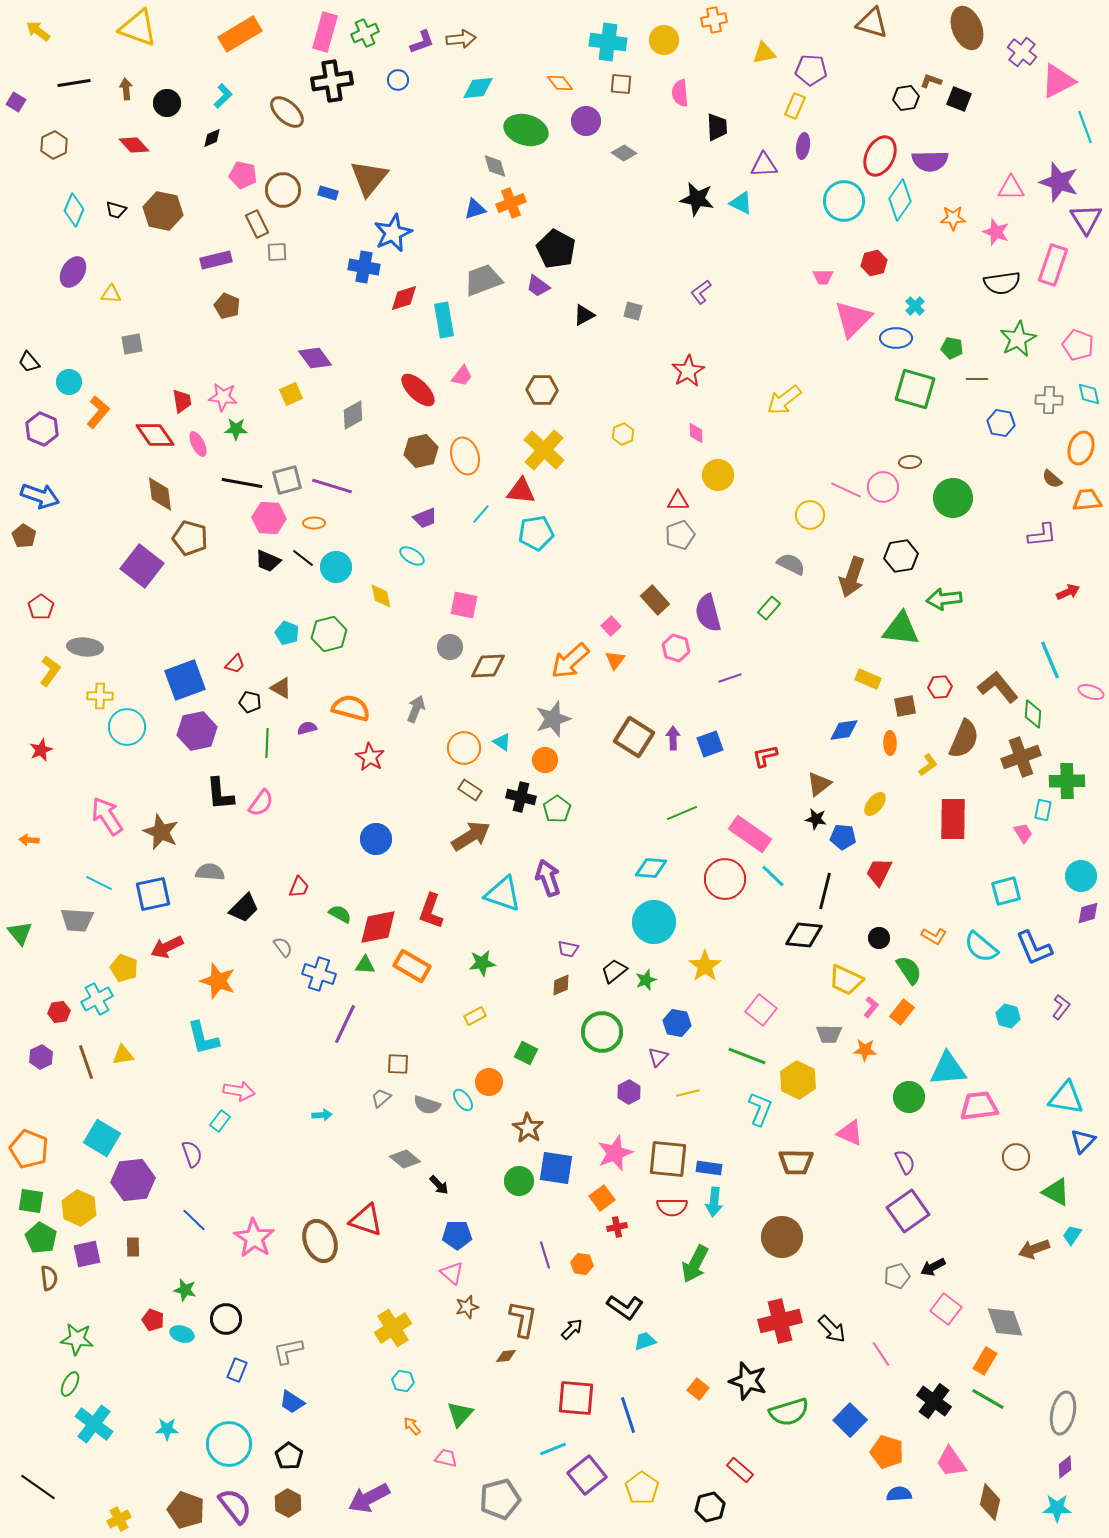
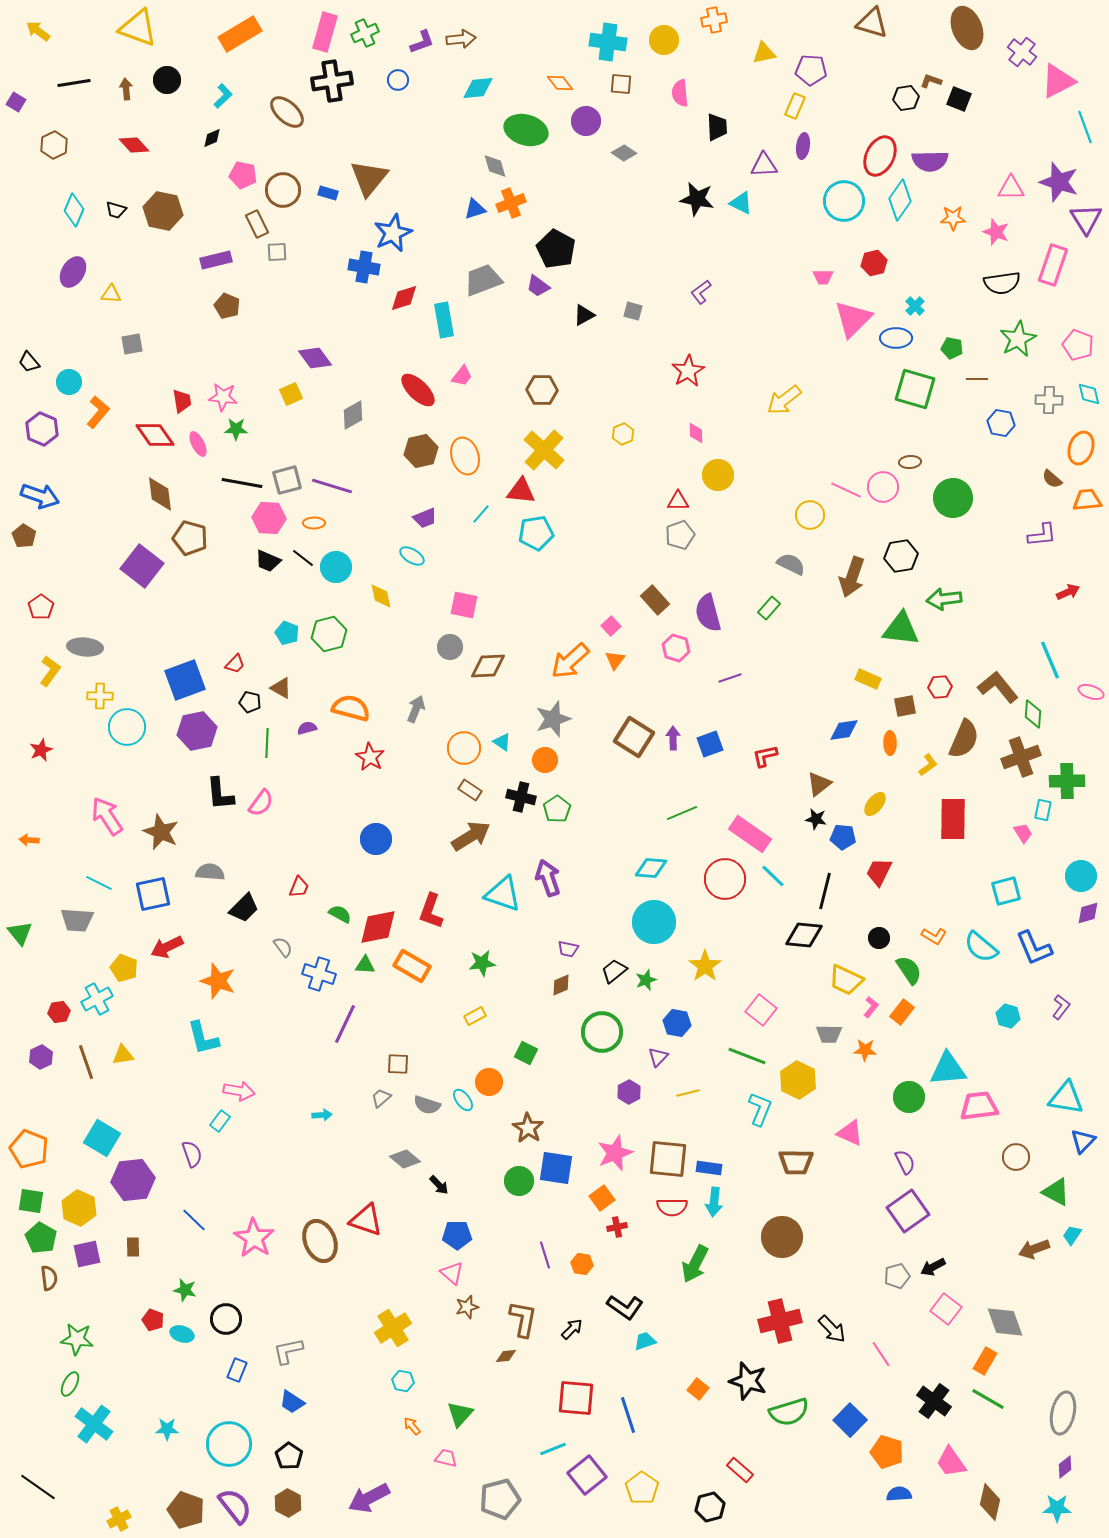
black circle at (167, 103): moved 23 px up
